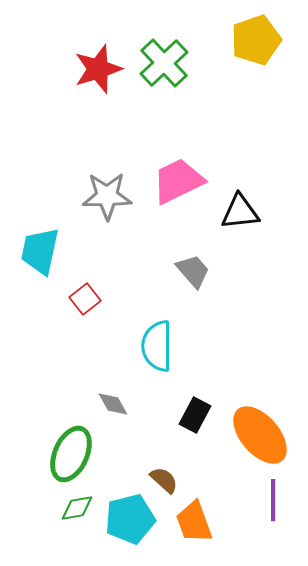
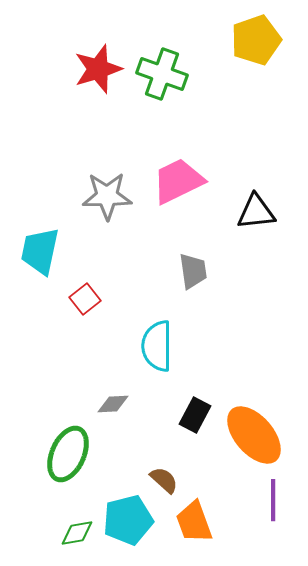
green cross: moved 2 px left, 11 px down; rotated 27 degrees counterclockwise
black triangle: moved 16 px right
gray trapezoid: rotated 33 degrees clockwise
gray diamond: rotated 64 degrees counterclockwise
orange ellipse: moved 6 px left
green ellipse: moved 3 px left
green diamond: moved 25 px down
cyan pentagon: moved 2 px left, 1 px down
